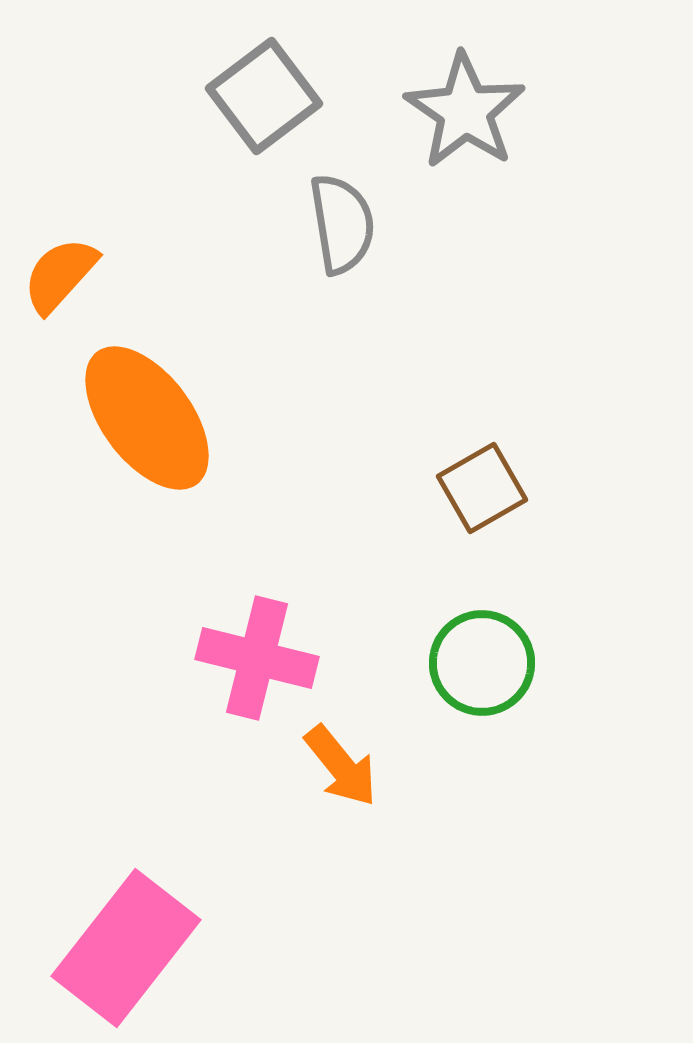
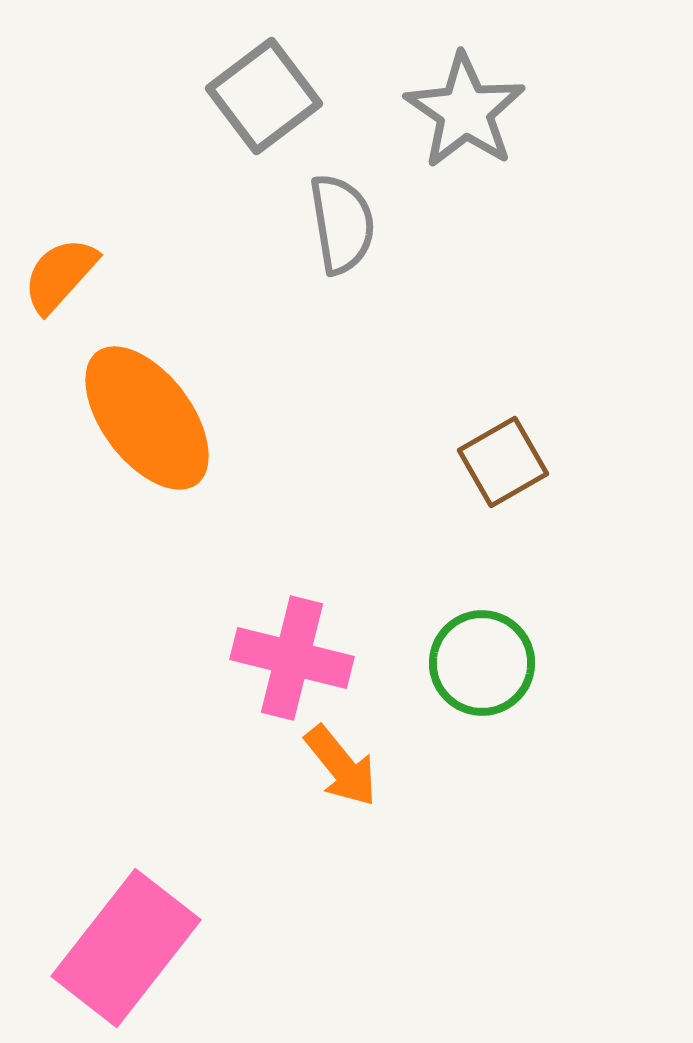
brown square: moved 21 px right, 26 px up
pink cross: moved 35 px right
